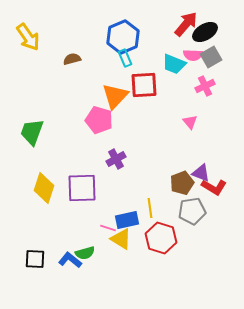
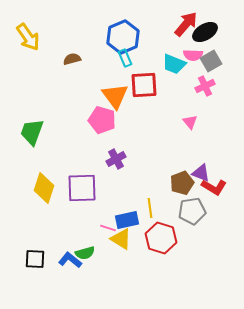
gray square: moved 4 px down
orange triangle: rotated 20 degrees counterclockwise
pink pentagon: moved 3 px right
